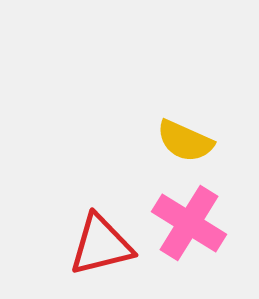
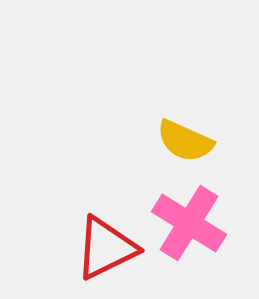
red triangle: moved 5 px right, 3 px down; rotated 12 degrees counterclockwise
